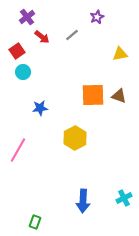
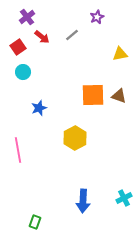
red square: moved 1 px right, 4 px up
blue star: moved 1 px left; rotated 14 degrees counterclockwise
pink line: rotated 40 degrees counterclockwise
